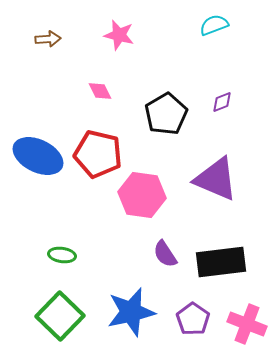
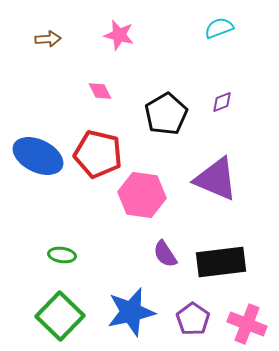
cyan semicircle: moved 5 px right, 3 px down
